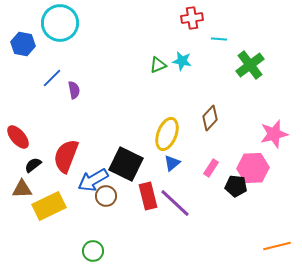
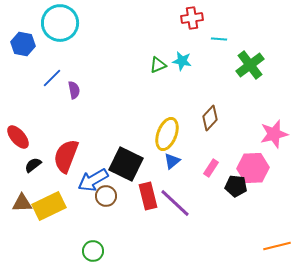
blue triangle: moved 2 px up
brown triangle: moved 14 px down
